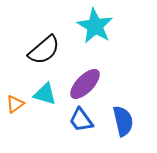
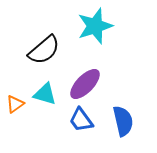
cyan star: rotated 24 degrees clockwise
